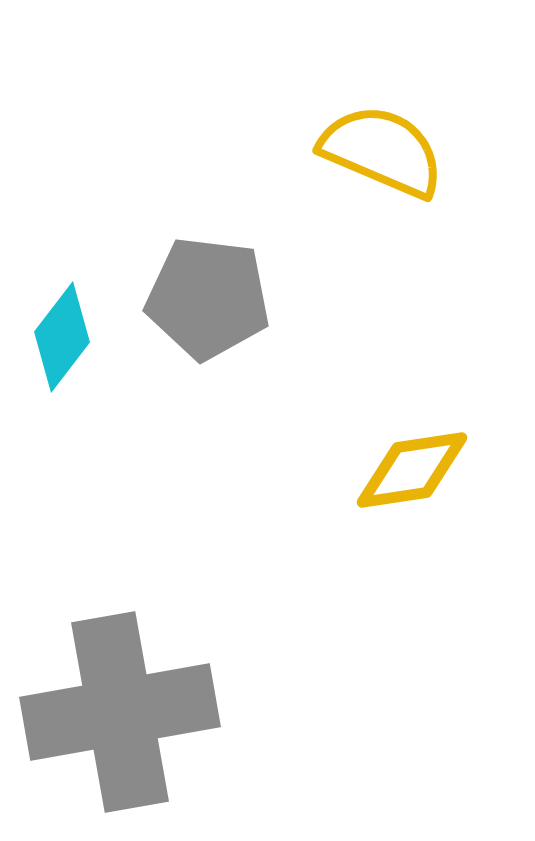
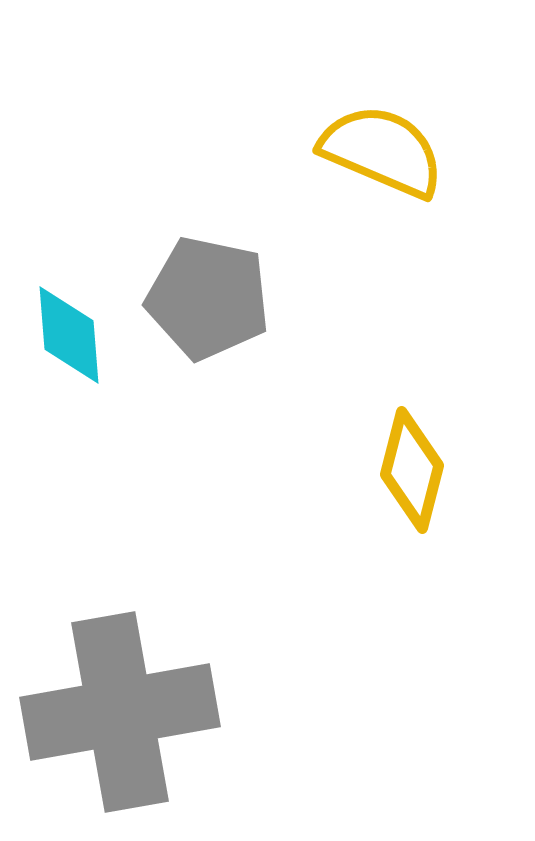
gray pentagon: rotated 5 degrees clockwise
cyan diamond: moved 7 px right, 2 px up; rotated 42 degrees counterclockwise
yellow diamond: rotated 67 degrees counterclockwise
